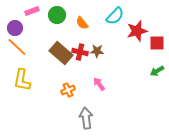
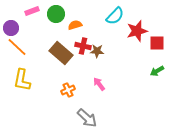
green circle: moved 1 px left, 1 px up
orange semicircle: moved 7 px left, 2 px down; rotated 112 degrees clockwise
purple circle: moved 4 px left
red cross: moved 3 px right, 6 px up
gray arrow: moved 1 px right; rotated 140 degrees clockwise
